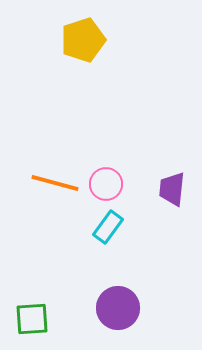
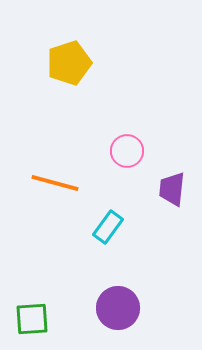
yellow pentagon: moved 14 px left, 23 px down
pink circle: moved 21 px right, 33 px up
